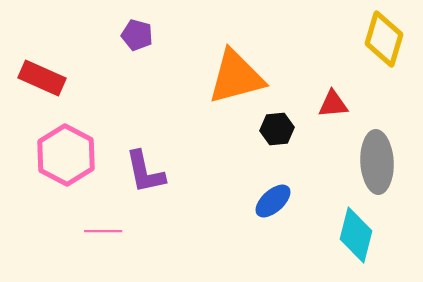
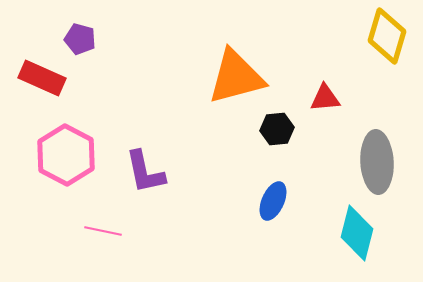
purple pentagon: moved 57 px left, 4 px down
yellow diamond: moved 3 px right, 3 px up
red triangle: moved 8 px left, 6 px up
blue ellipse: rotated 24 degrees counterclockwise
pink line: rotated 12 degrees clockwise
cyan diamond: moved 1 px right, 2 px up
